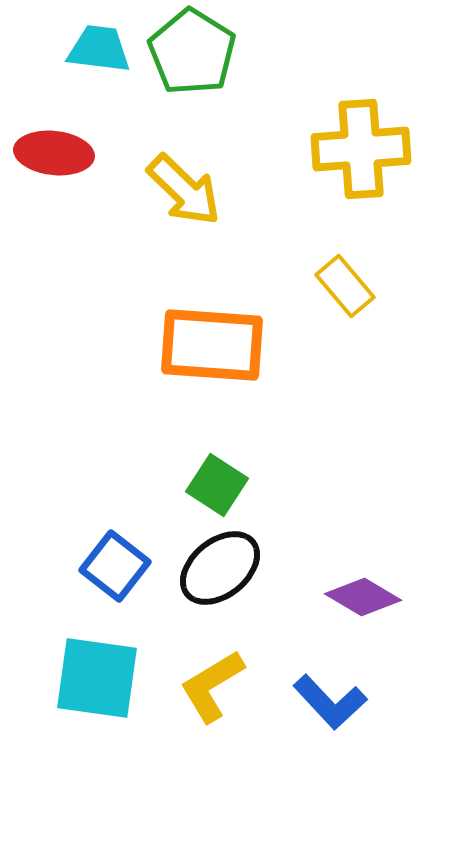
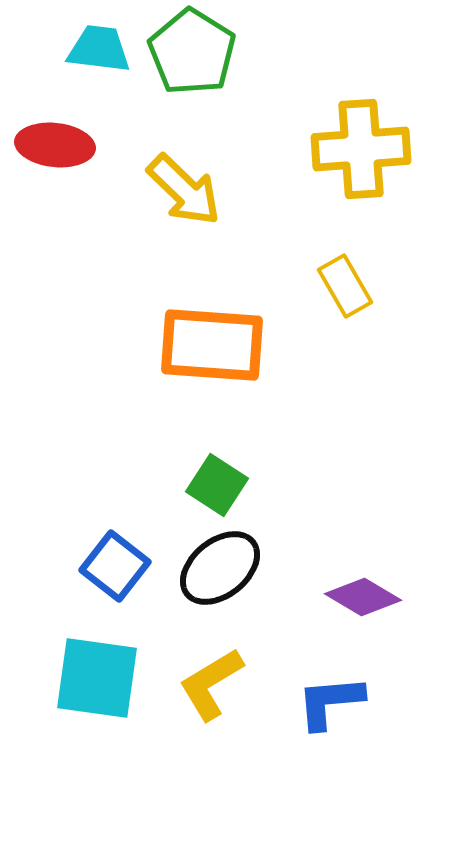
red ellipse: moved 1 px right, 8 px up
yellow rectangle: rotated 10 degrees clockwise
yellow L-shape: moved 1 px left, 2 px up
blue L-shape: rotated 128 degrees clockwise
